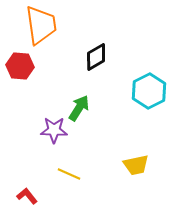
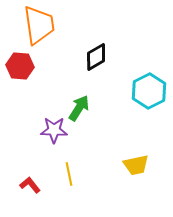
orange trapezoid: moved 2 px left
yellow line: rotated 55 degrees clockwise
red L-shape: moved 3 px right, 11 px up
